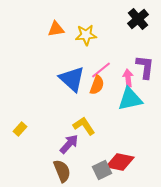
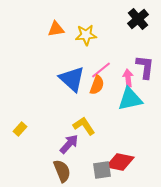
gray square: rotated 18 degrees clockwise
